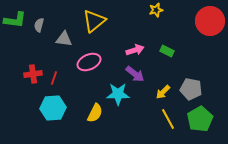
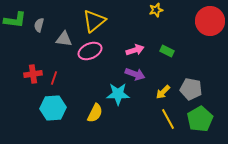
pink ellipse: moved 1 px right, 11 px up
purple arrow: rotated 18 degrees counterclockwise
